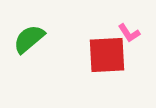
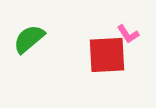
pink L-shape: moved 1 px left, 1 px down
